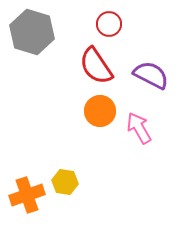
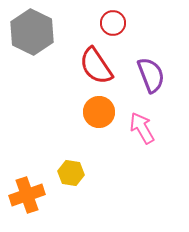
red circle: moved 4 px right, 1 px up
gray hexagon: rotated 9 degrees clockwise
purple semicircle: rotated 42 degrees clockwise
orange circle: moved 1 px left, 1 px down
pink arrow: moved 3 px right
yellow hexagon: moved 6 px right, 9 px up
